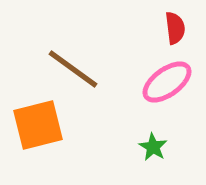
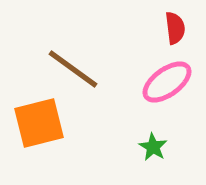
orange square: moved 1 px right, 2 px up
